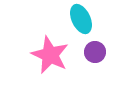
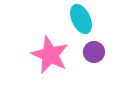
purple circle: moved 1 px left
